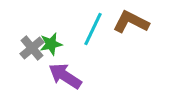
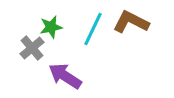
green star: moved 17 px up
